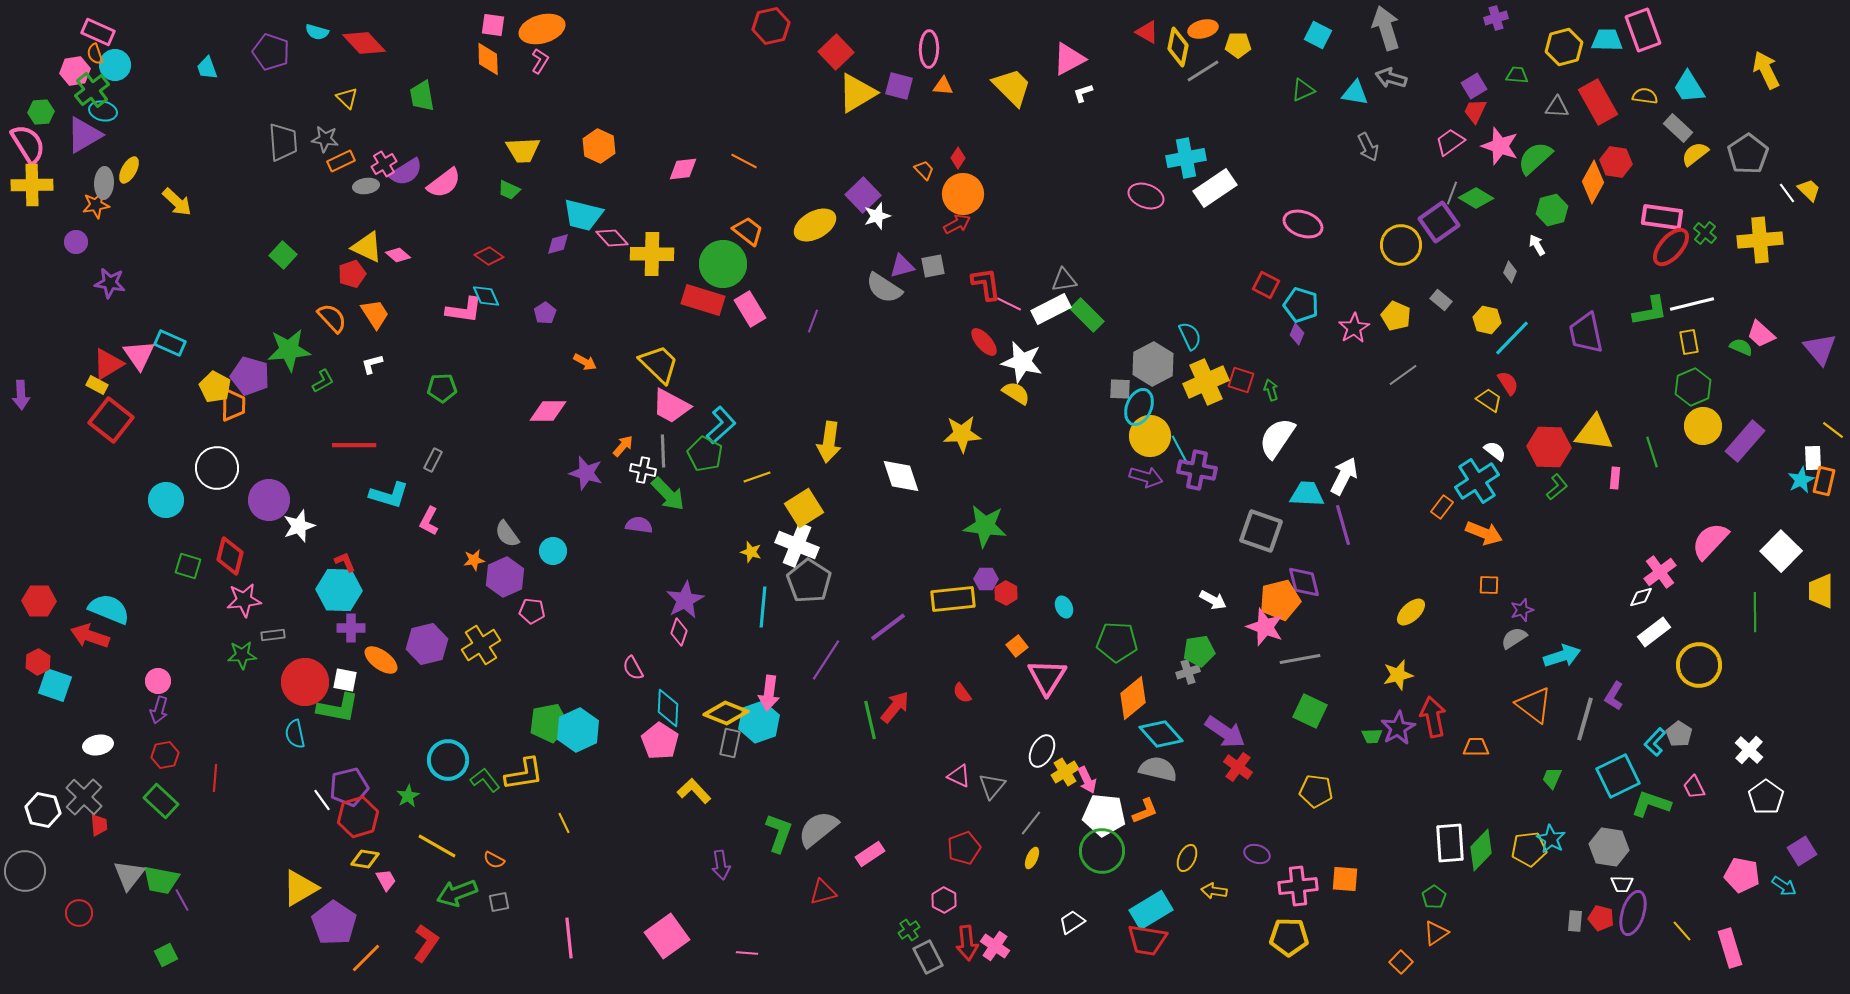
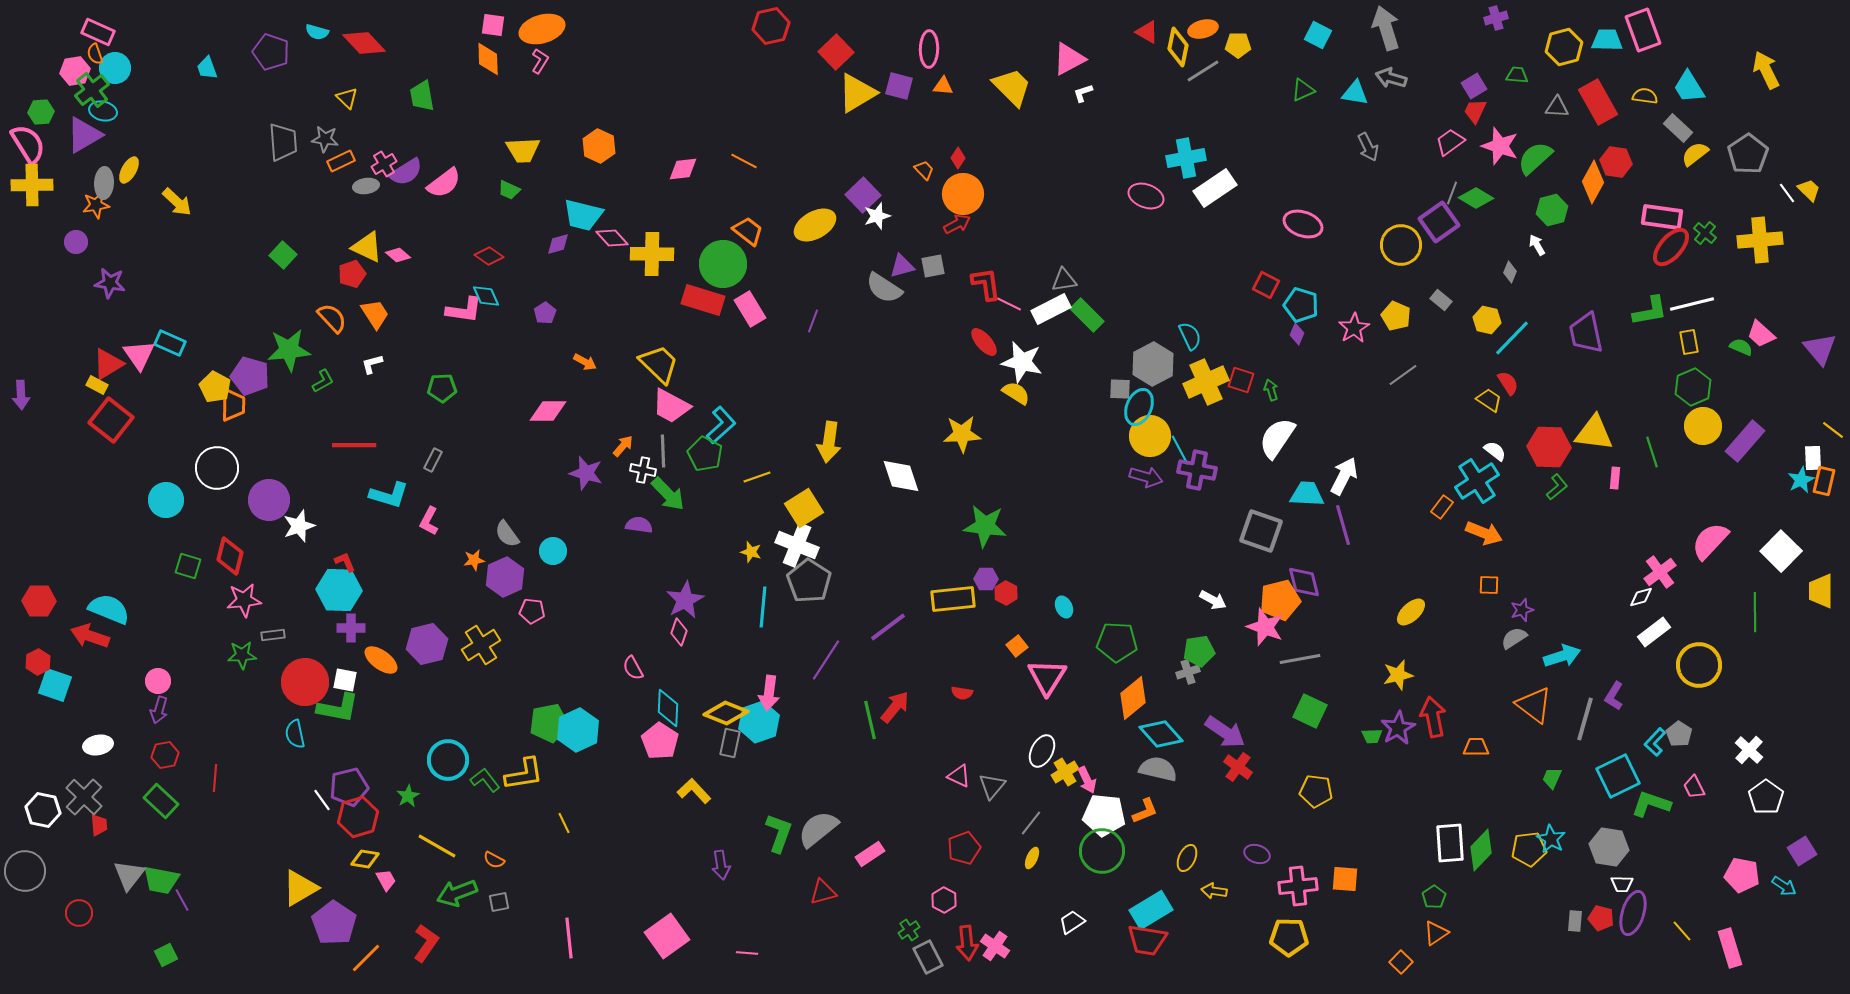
cyan circle at (115, 65): moved 3 px down
red semicircle at (962, 693): rotated 45 degrees counterclockwise
